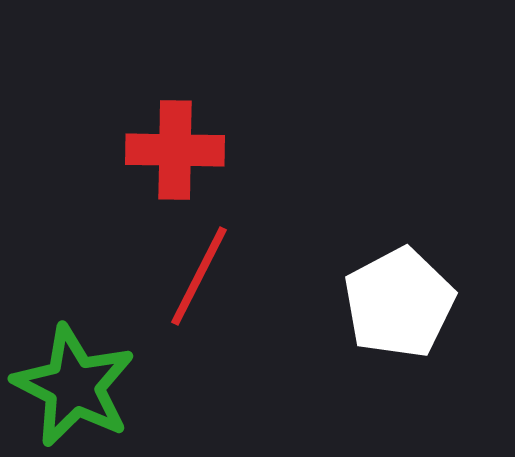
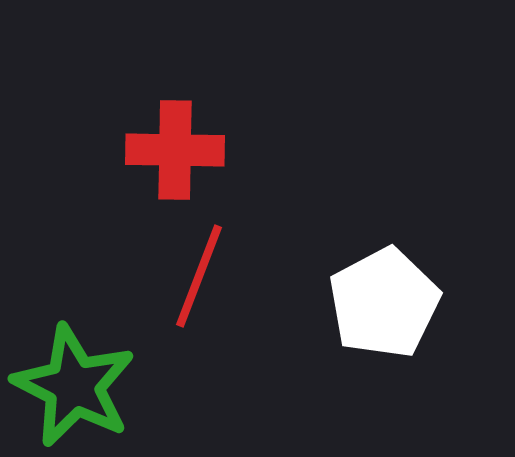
red line: rotated 6 degrees counterclockwise
white pentagon: moved 15 px left
